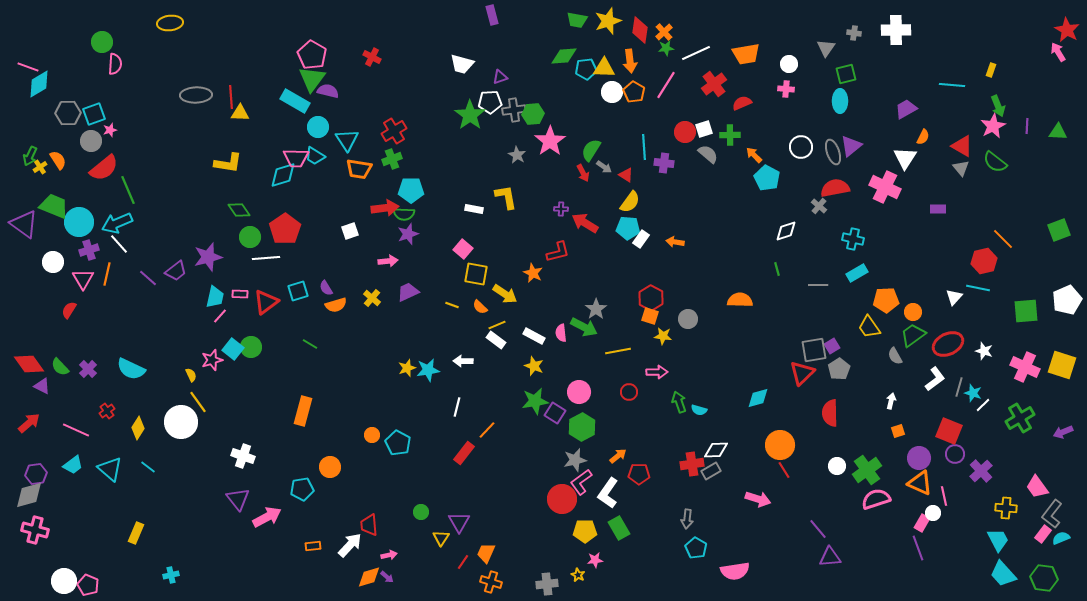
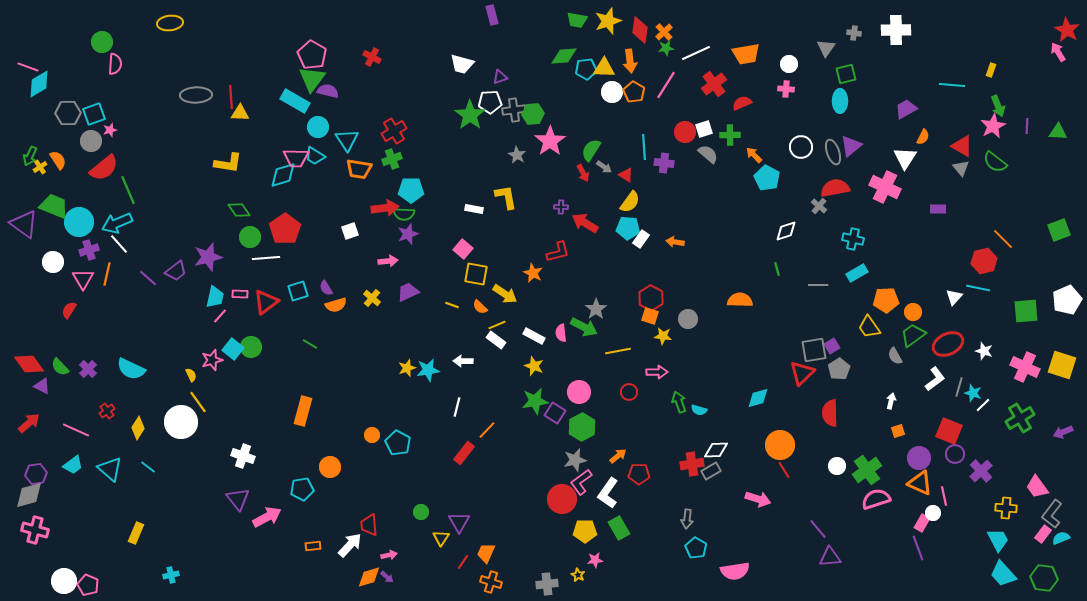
purple cross at (561, 209): moved 2 px up
